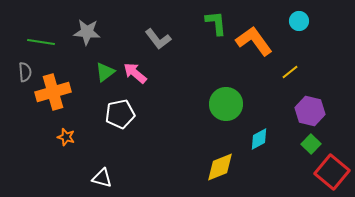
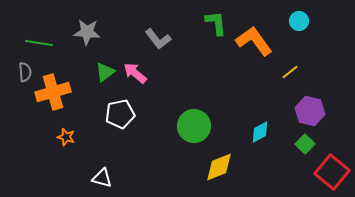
green line: moved 2 px left, 1 px down
green circle: moved 32 px left, 22 px down
cyan diamond: moved 1 px right, 7 px up
green square: moved 6 px left
yellow diamond: moved 1 px left
